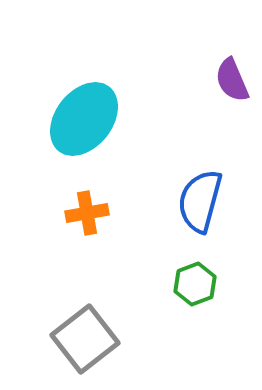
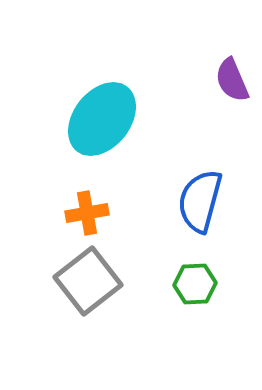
cyan ellipse: moved 18 px right
green hexagon: rotated 18 degrees clockwise
gray square: moved 3 px right, 58 px up
